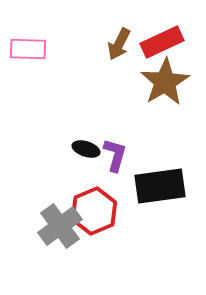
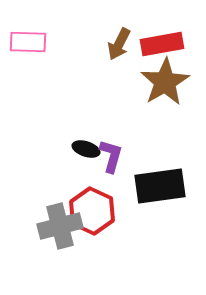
red rectangle: moved 2 px down; rotated 15 degrees clockwise
pink rectangle: moved 7 px up
purple L-shape: moved 4 px left, 1 px down
red hexagon: moved 2 px left; rotated 12 degrees counterclockwise
gray cross: rotated 21 degrees clockwise
